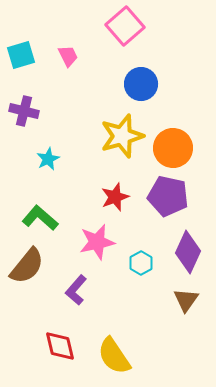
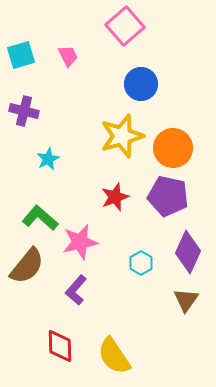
pink star: moved 17 px left
red diamond: rotated 12 degrees clockwise
